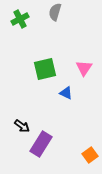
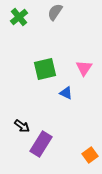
gray semicircle: rotated 18 degrees clockwise
green cross: moved 1 px left, 2 px up; rotated 12 degrees counterclockwise
